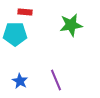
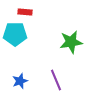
green star: moved 17 px down
blue star: rotated 21 degrees clockwise
